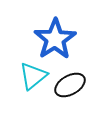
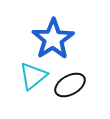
blue star: moved 2 px left
